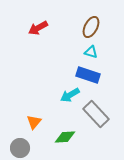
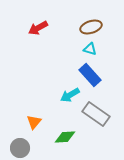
brown ellipse: rotated 45 degrees clockwise
cyan triangle: moved 1 px left, 3 px up
blue rectangle: moved 2 px right; rotated 30 degrees clockwise
gray rectangle: rotated 12 degrees counterclockwise
